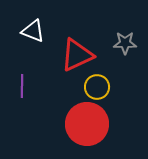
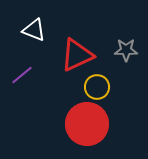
white triangle: moved 1 px right, 1 px up
gray star: moved 1 px right, 7 px down
purple line: moved 11 px up; rotated 50 degrees clockwise
